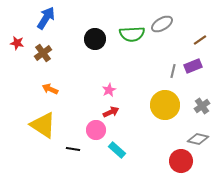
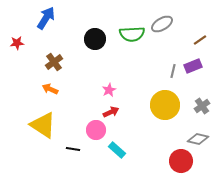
red star: rotated 16 degrees counterclockwise
brown cross: moved 11 px right, 9 px down
